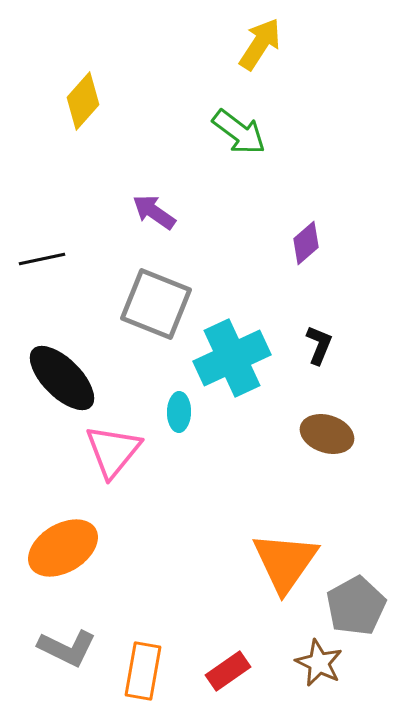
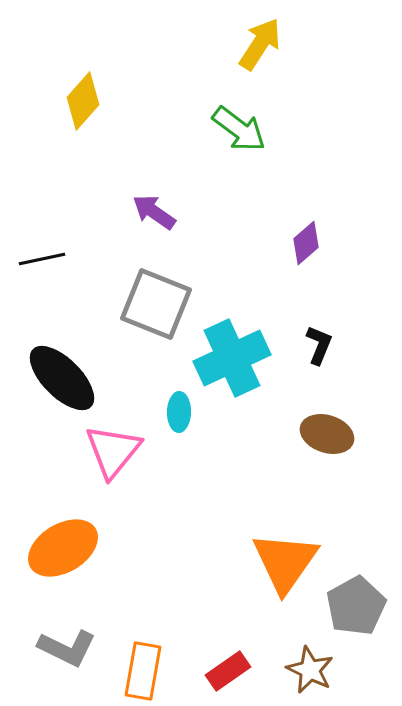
green arrow: moved 3 px up
brown star: moved 9 px left, 7 px down
